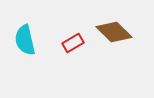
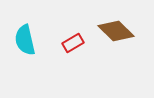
brown diamond: moved 2 px right, 1 px up
